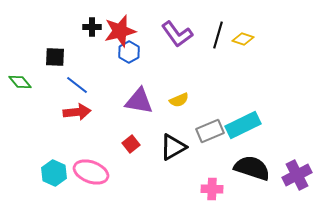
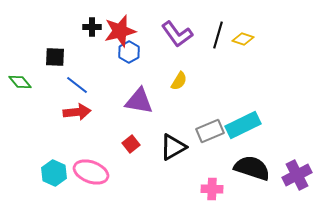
yellow semicircle: moved 19 px up; rotated 36 degrees counterclockwise
